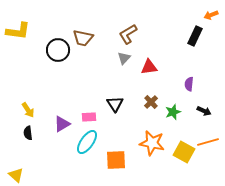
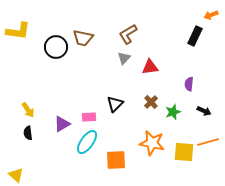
black circle: moved 2 px left, 3 px up
red triangle: moved 1 px right
black triangle: rotated 18 degrees clockwise
yellow square: rotated 25 degrees counterclockwise
